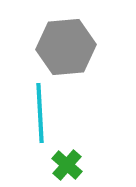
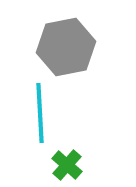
gray hexagon: rotated 6 degrees counterclockwise
